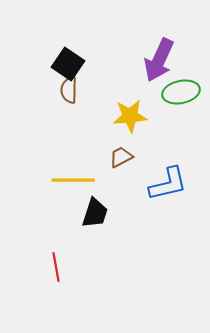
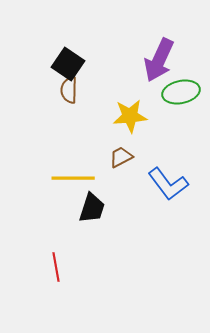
yellow line: moved 2 px up
blue L-shape: rotated 66 degrees clockwise
black trapezoid: moved 3 px left, 5 px up
